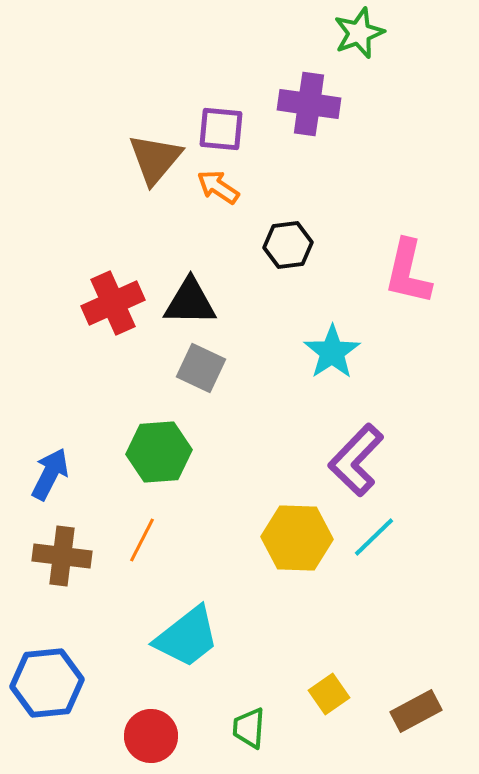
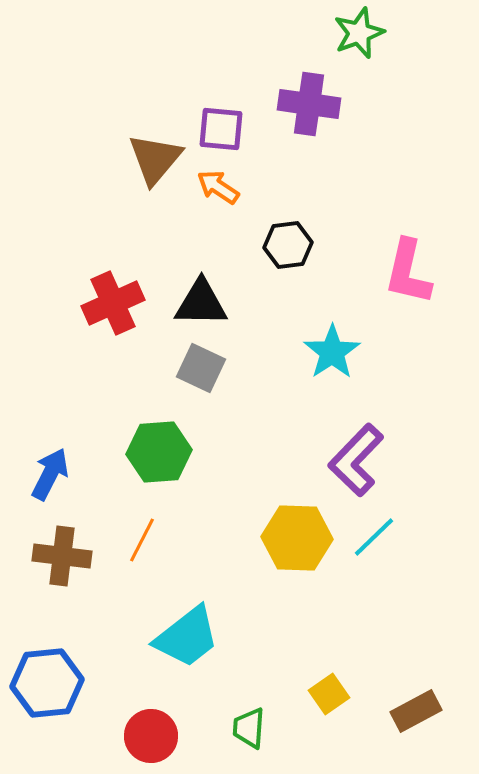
black triangle: moved 11 px right, 1 px down
